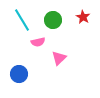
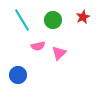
red star: rotated 16 degrees clockwise
pink semicircle: moved 4 px down
pink triangle: moved 5 px up
blue circle: moved 1 px left, 1 px down
